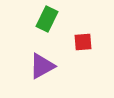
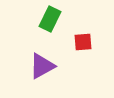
green rectangle: moved 3 px right
